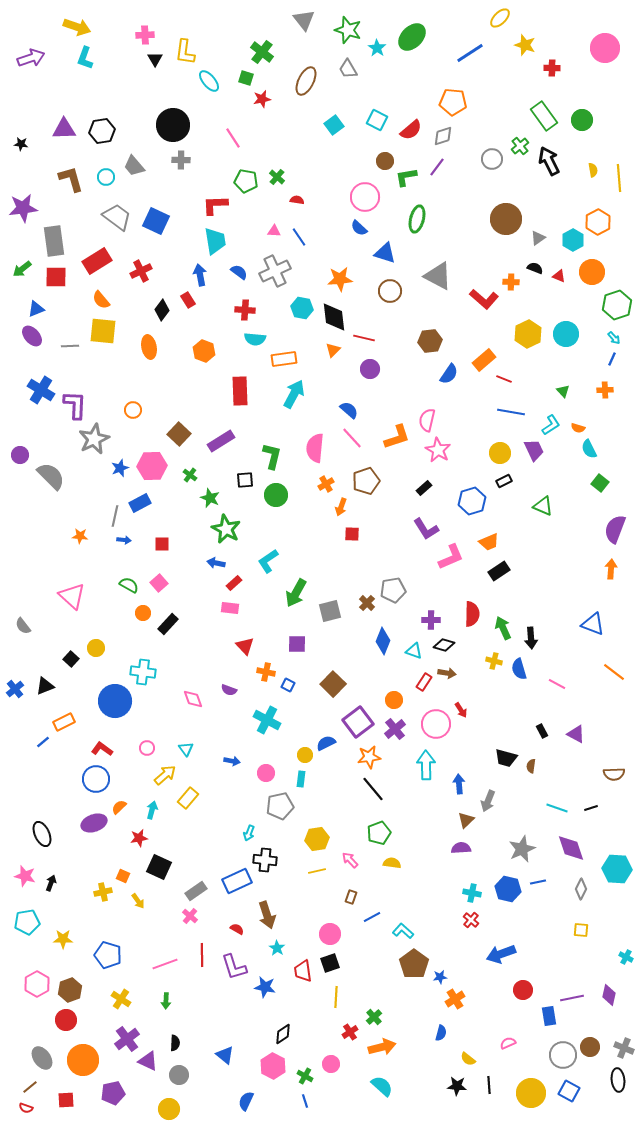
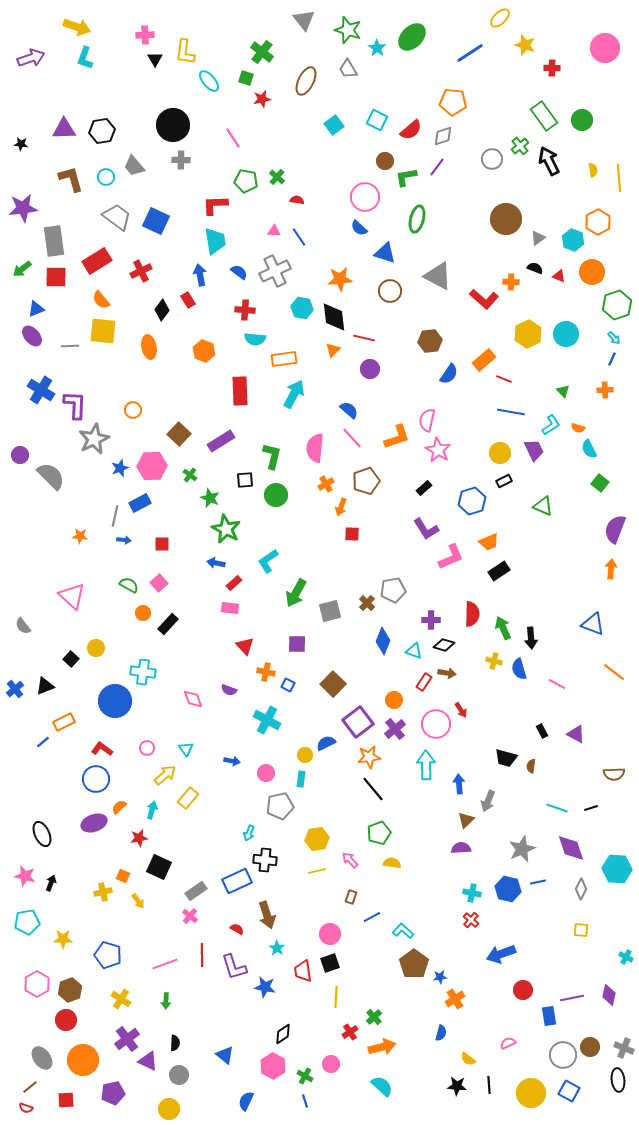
cyan hexagon at (573, 240): rotated 10 degrees counterclockwise
